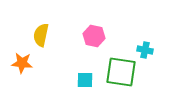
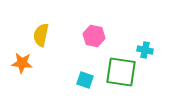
cyan square: rotated 18 degrees clockwise
